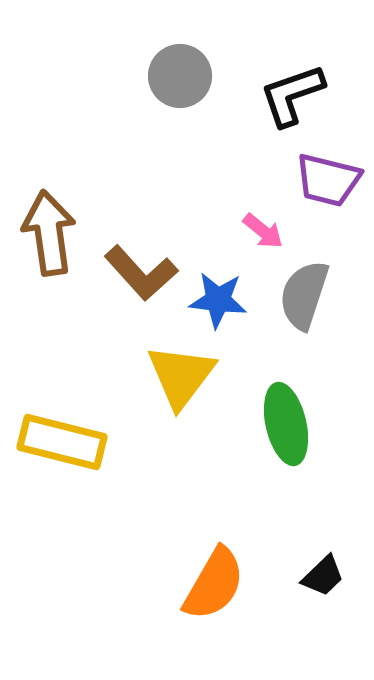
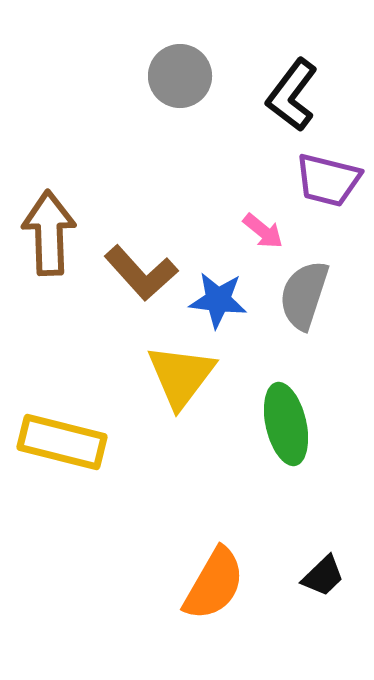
black L-shape: rotated 34 degrees counterclockwise
brown arrow: rotated 6 degrees clockwise
